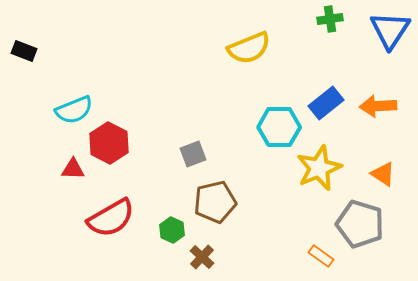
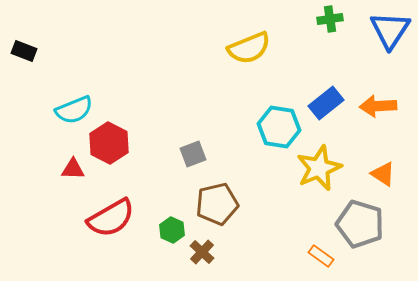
cyan hexagon: rotated 9 degrees clockwise
brown pentagon: moved 2 px right, 2 px down
brown cross: moved 5 px up
